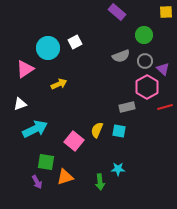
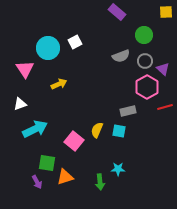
pink triangle: rotated 30 degrees counterclockwise
gray rectangle: moved 1 px right, 4 px down
green square: moved 1 px right, 1 px down
